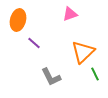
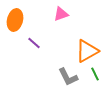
pink triangle: moved 9 px left
orange ellipse: moved 3 px left
orange triangle: moved 4 px right, 1 px up; rotated 15 degrees clockwise
gray L-shape: moved 17 px right
